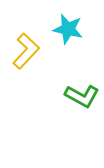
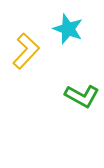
cyan star: rotated 8 degrees clockwise
